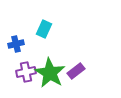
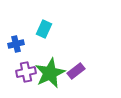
green star: rotated 16 degrees clockwise
